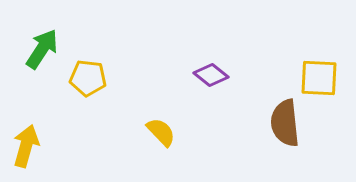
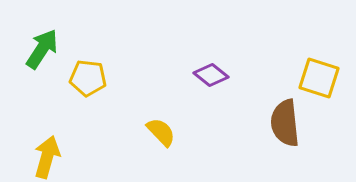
yellow square: rotated 15 degrees clockwise
yellow arrow: moved 21 px right, 11 px down
